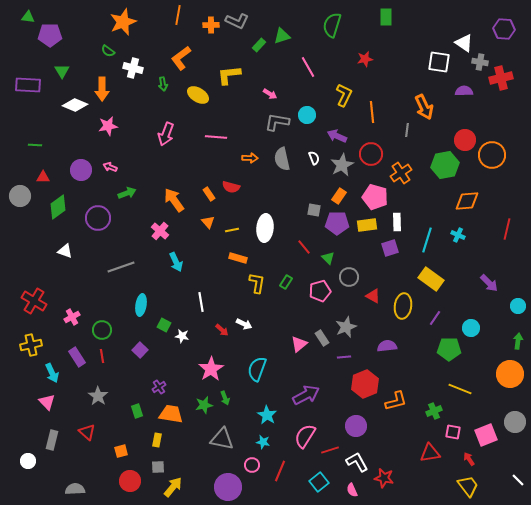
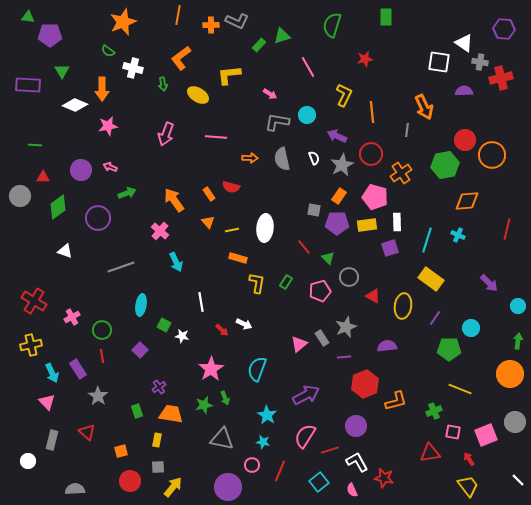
purple rectangle at (77, 357): moved 1 px right, 12 px down
